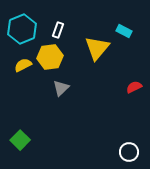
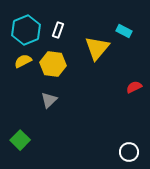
cyan hexagon: moved 4 px right, 1 px down
yellow hexagon: moved 3 px right, 7 px down; rotated 15 degrees clockwise
yellow semicircle: moved 4 px up
gray triangle: moved 12 px left, 12 px down
